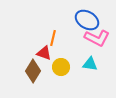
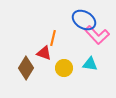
blue ellipse: moved 3 px left
pink L-shape: moved 3 px up; rotated 20 degrees clockwise
yellow circle: moved 3 px right, 1 px down
brown diamond: moved 7 px left, 3 px up
